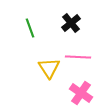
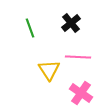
yellow triangle: moved 2 px down
